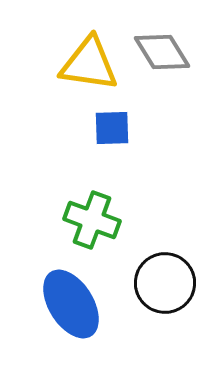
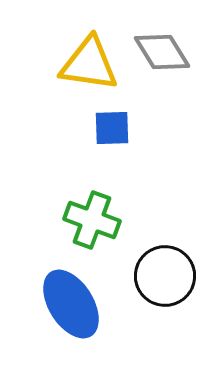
black circle: moved 7 px up
